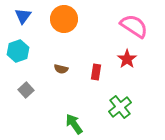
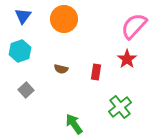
pink semicircle: rotated 80 degrees counterclockwise
cyan hexagon: moved 2 px right
